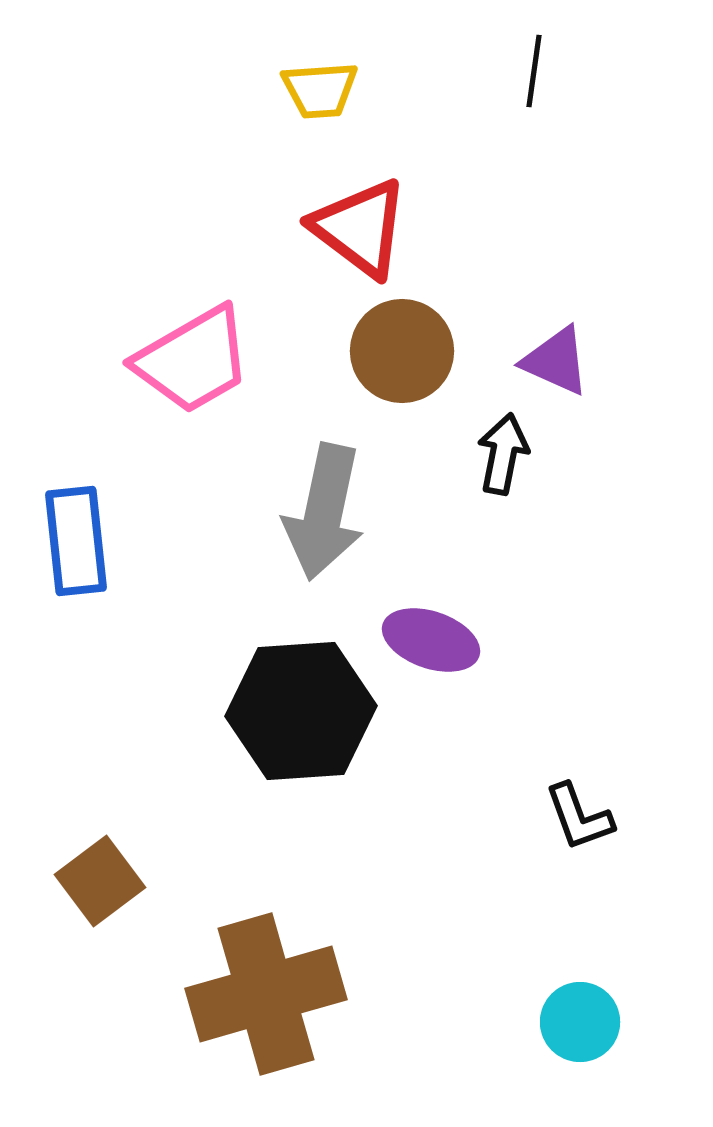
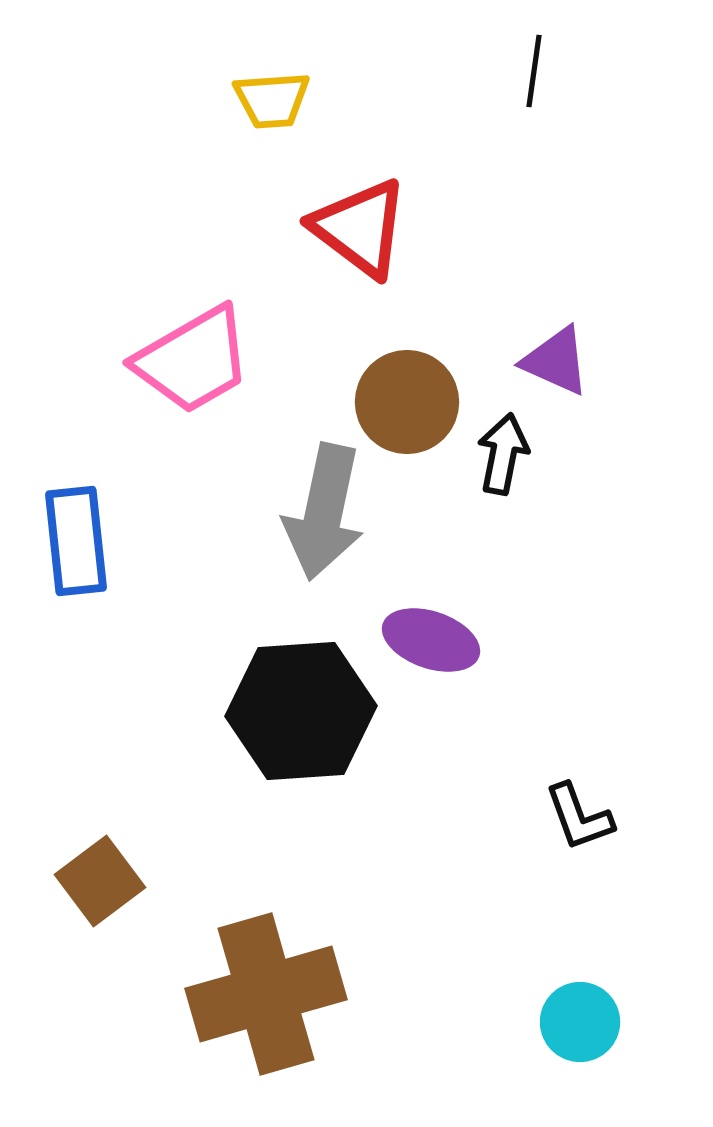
yellow trapezoid: moved 48 px left, 10 px down
brown circle: moved 5 px right, 51 px down
